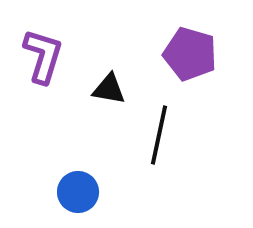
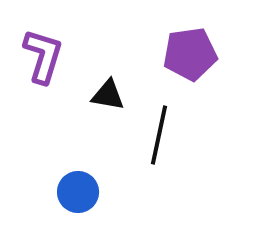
purple pentagon: rotated 24 degrees counterclockwise
black triangle: moved 1 px left, 6 px down
